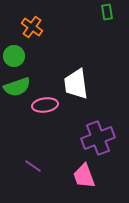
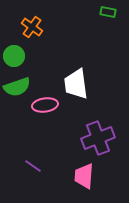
green rectangle: moved 1 px right; rotated 70 degrees counterclockwise
pink trapezoid: rotated 24 degrees clockwise
